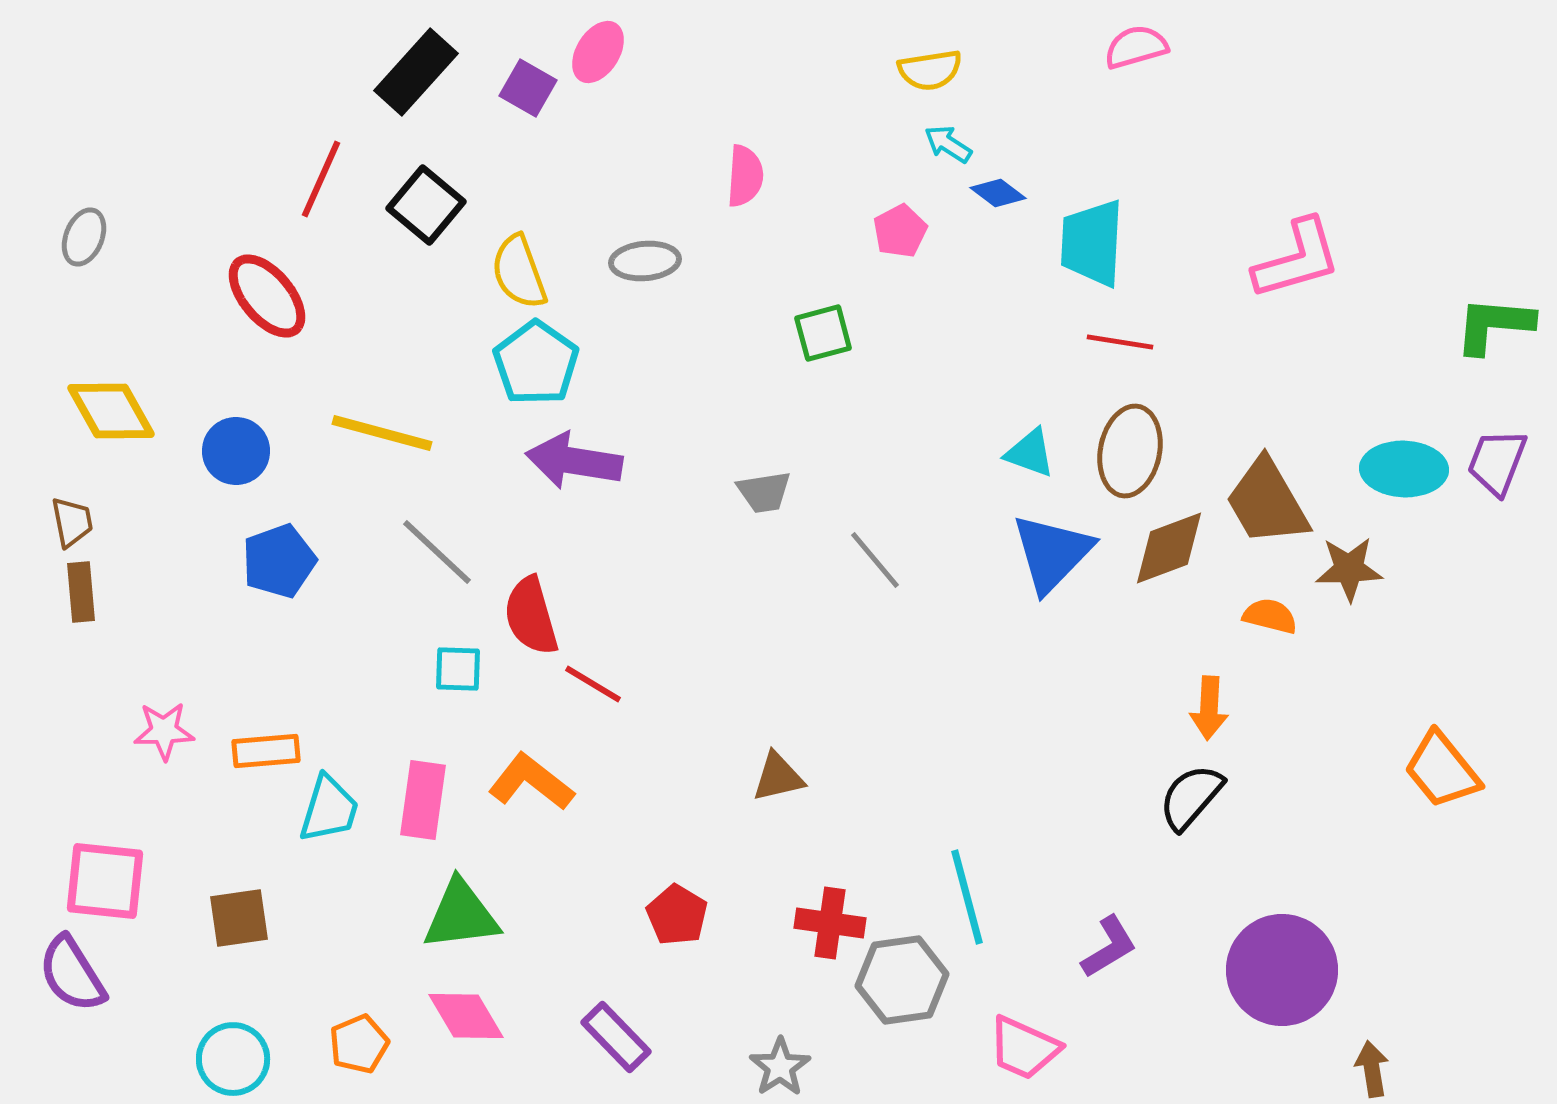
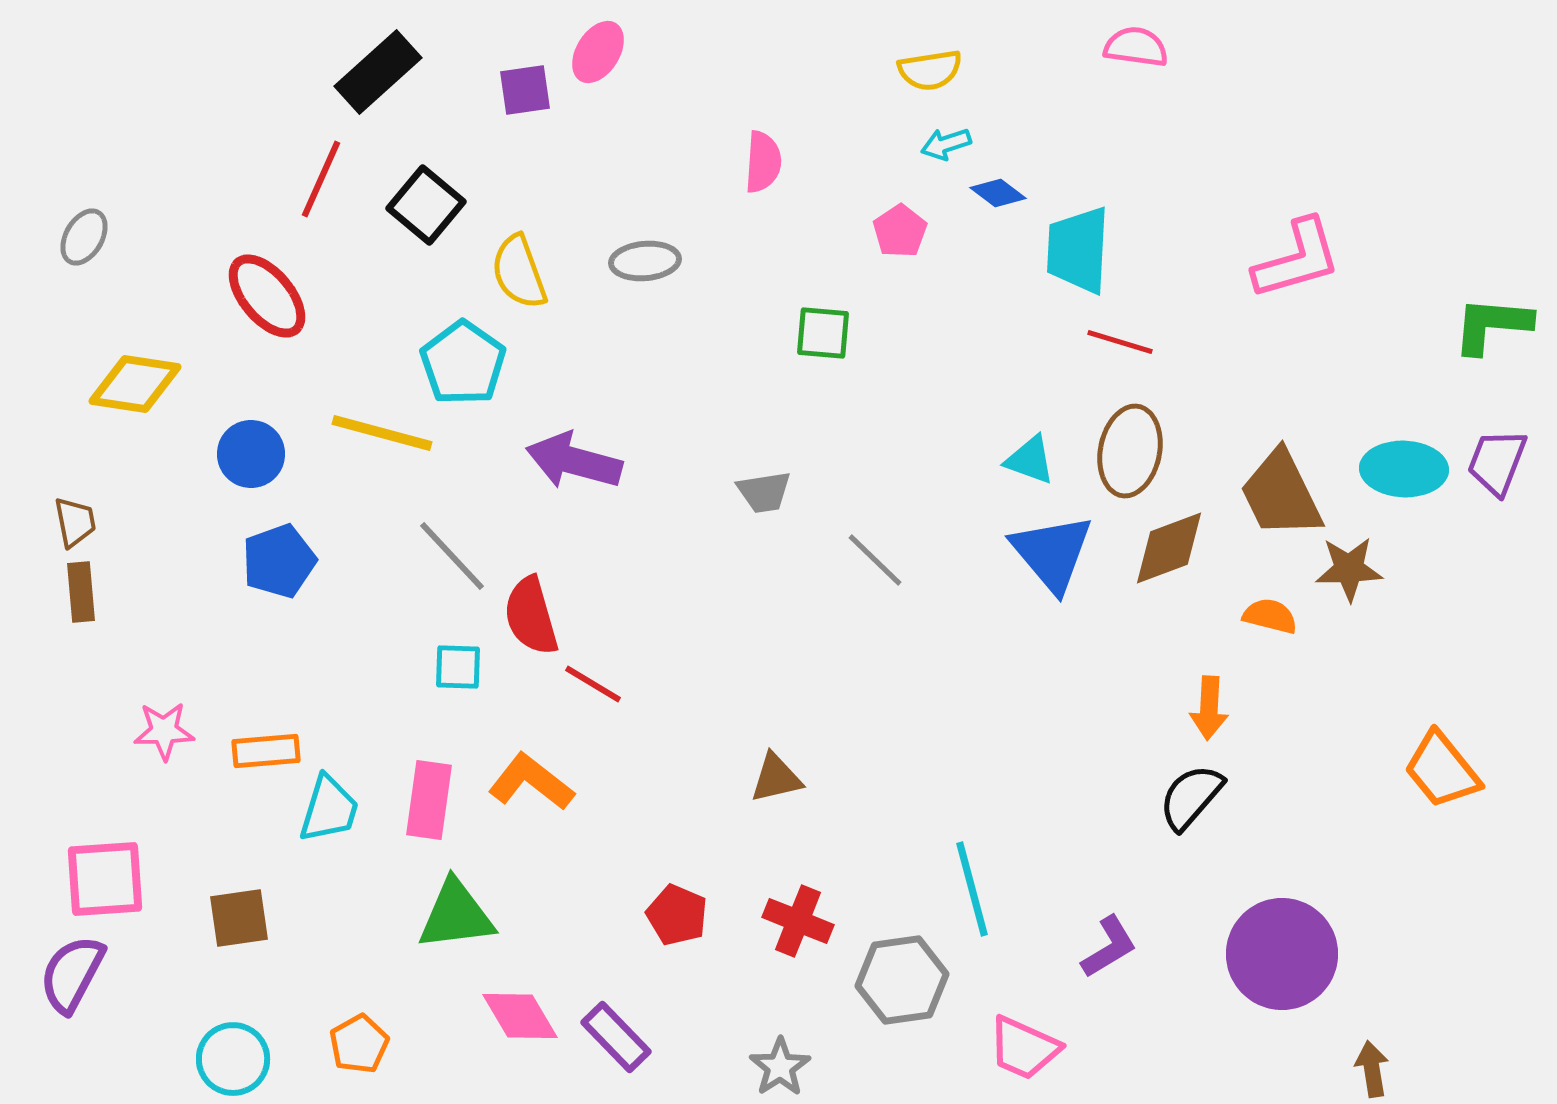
pink semicircle at (1136, 47): rotated 24 degrees clockwise
black rectangle at (416, 72): moved 38 px left; rotated 6 degrees clockwise
purple square at (528, 88): moved 3 px left, 2 px down; rotated 38 degrees counterclockwise
cyan arrow at (948, 144): moved 2 px left; rotated 51 degrees counterclockwise
pink semicircle at (745, 176): moved 18 px right, 14 px up
pink pentagon at (900, 231): rotated 6 degrees counterclockwise
gray ellipse at (84, 237): rotated 8 degrees clockwise
cyan trapezoid at (1092, 243): moved 14 px left, 7 px down
green L-shape at (1494, 325): moved 2 px left
green square at (823, 333): rotated 20 degrees clockwise
red line at (1120, 342): rotated 8 degrees clockwise
cyan pentagon at (536, 363): moved 73 px left
yellow diamond at (111, 411): moved 24 px right, 27 px up; rotated 52 degrees counterclockwise
blue circle at (236, 451): moved 15 px right, 3 px down
cyan triangle at (1030, 453): moved 7 px down
purple arrow at (574, 461): rotated 6 degrees clockwise
brown trapezoid at (1267, 502): moved 14 px right, 8 px up; rotated 4 degrees clockwise
brown trapezoid at (72, 522): moved 3 px right
gray line at (437, 552): moved 15 px right, 4 px down; rotated 4 degrees clockwise
blue triangle at (1052, 553): rotated 24 degrees counterclockwise
gray line at (875, 560): rotated 6 degrees counterclockwise
cyan square at (458, 669): moved 2 px up
brown triangle at (778, 777): moved 2 px left, 1 px down
pink rectangle at (423, 800): moved 6 px right
pink square at (105, 881): moved 2 px up; rotated 10 degrees counterclockwise
cyan line at (967, 897): moved 5 px right, 8 px up
green triangle at (461, 915): moved 5 px left
red pentagon at (677, 915): rotated 8 degrees counterclockwise
red cross at (830, 923): moved 32 px left, 2 px up; rotated 14 degrees clockwise
purple circle at (1282, 970): moved 16 px up
purple semicircle at (72, 974): rotated 60 degrees clockwise
pink diamond at (466, 1016): moved 54 px right
orange pentagon at (359, 1044): rotated 6 degrees counterclockwise
